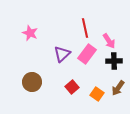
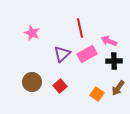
red line: moved 5 px left
pink star: moved 2 px right
pink arrow: rotated 147 degrees clockwise
pink rectangle: rotated 24 degrees clockwise
red square: moved 12 px left, 1 px up
